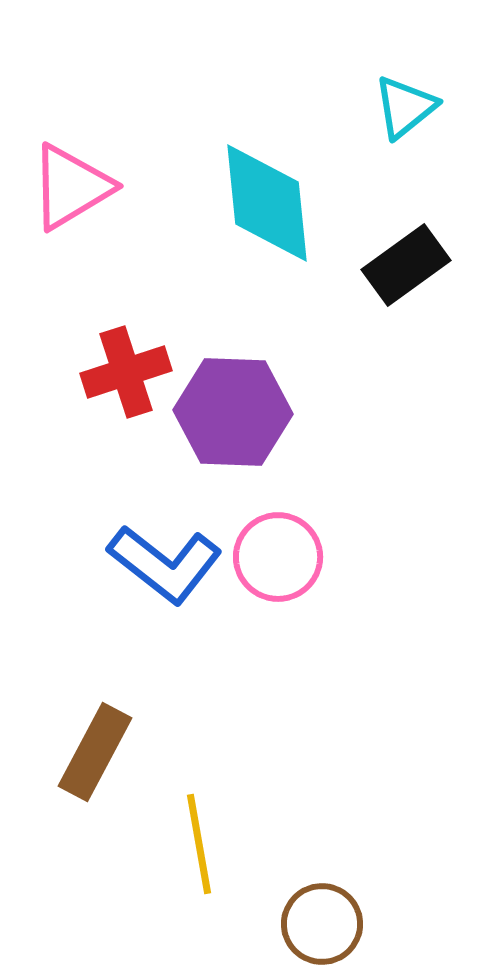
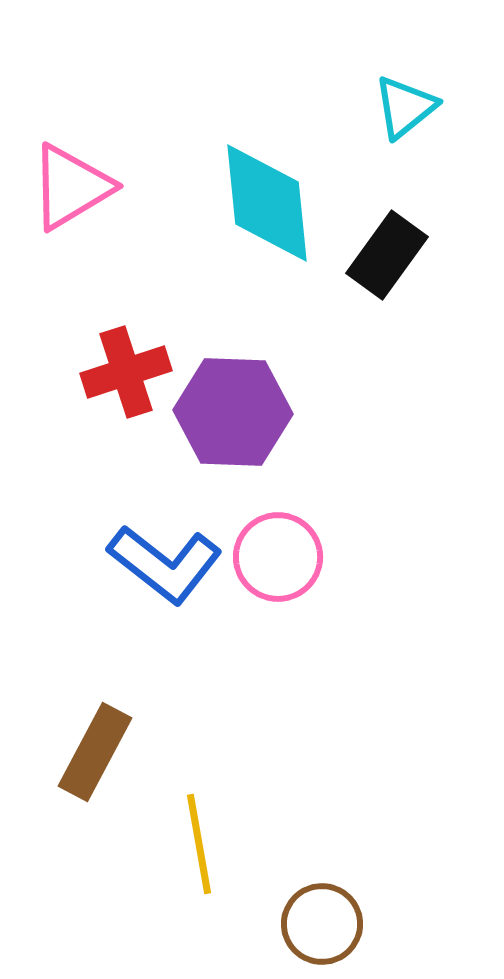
black rectangle: moved 19 px left, 10 px up; rotated 18 degrees counterclockwise
